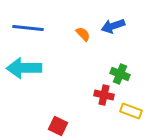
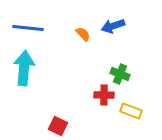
cyan arrow: rotated 96 degrees clockwise
red cross: rotated 12 degrees counterclockwise
